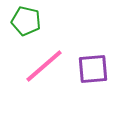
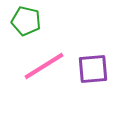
pink line: rotated 9 degrees clockwise
